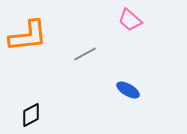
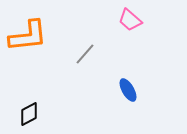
gray line: rotated 20 degrees counterclockwise
blue ellipse: rotated 30 degrees clockwise
black diamond: moved 2 px left, 1 px up
